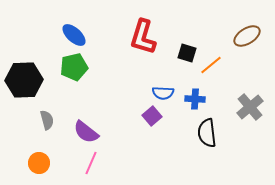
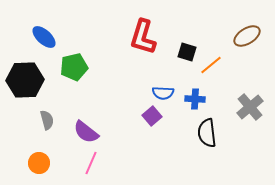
blue ellipse: moved 30 px left, 2 px down
black square: moved 1 px up
black hexagon: moved 1 px right
